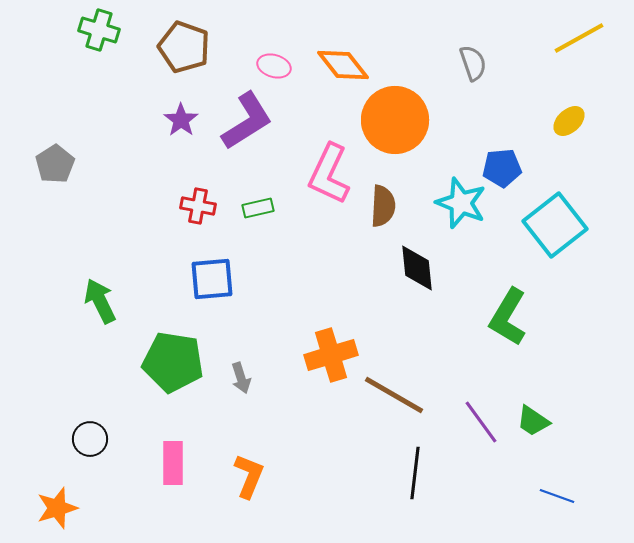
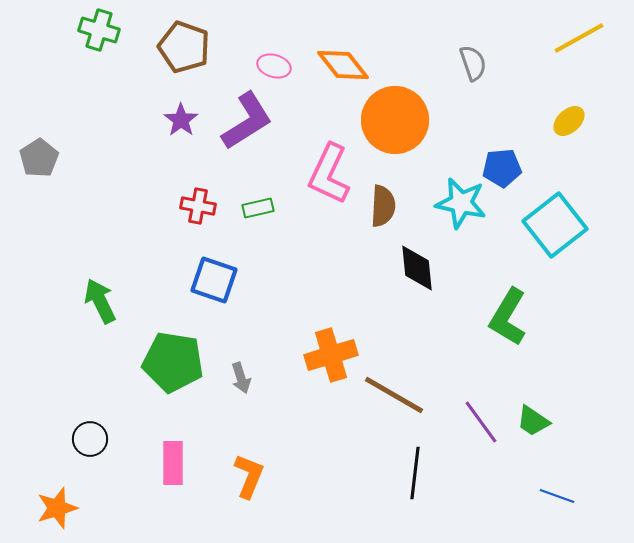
gray pentagon: moved 16 px left, 6 px up
cyan star: rotated 9 degrees counterclockwise
blue square: moved 2 px right, 1 px down; rotated 24 degrees clockwise
